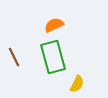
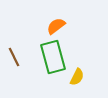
orange semicircle: moved 2 px right, 1 px down; rotated 12 degrees counterclockwise
yellow semicircle: moved 7 px up
